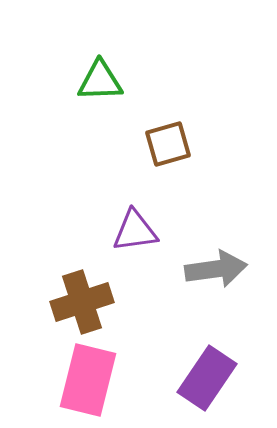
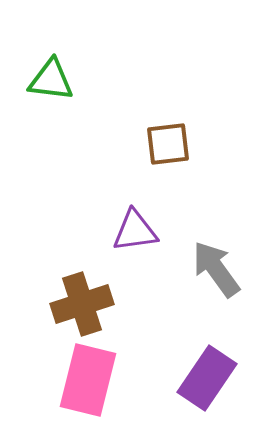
green triangle: moved 49 px left, 1 px up; rotated 9 degrees clockwise
brown square: rotated 9 degrees clockwise
gray arrow: rotated 118 degrees counterclockwise
brown cross: moved 2 px down
